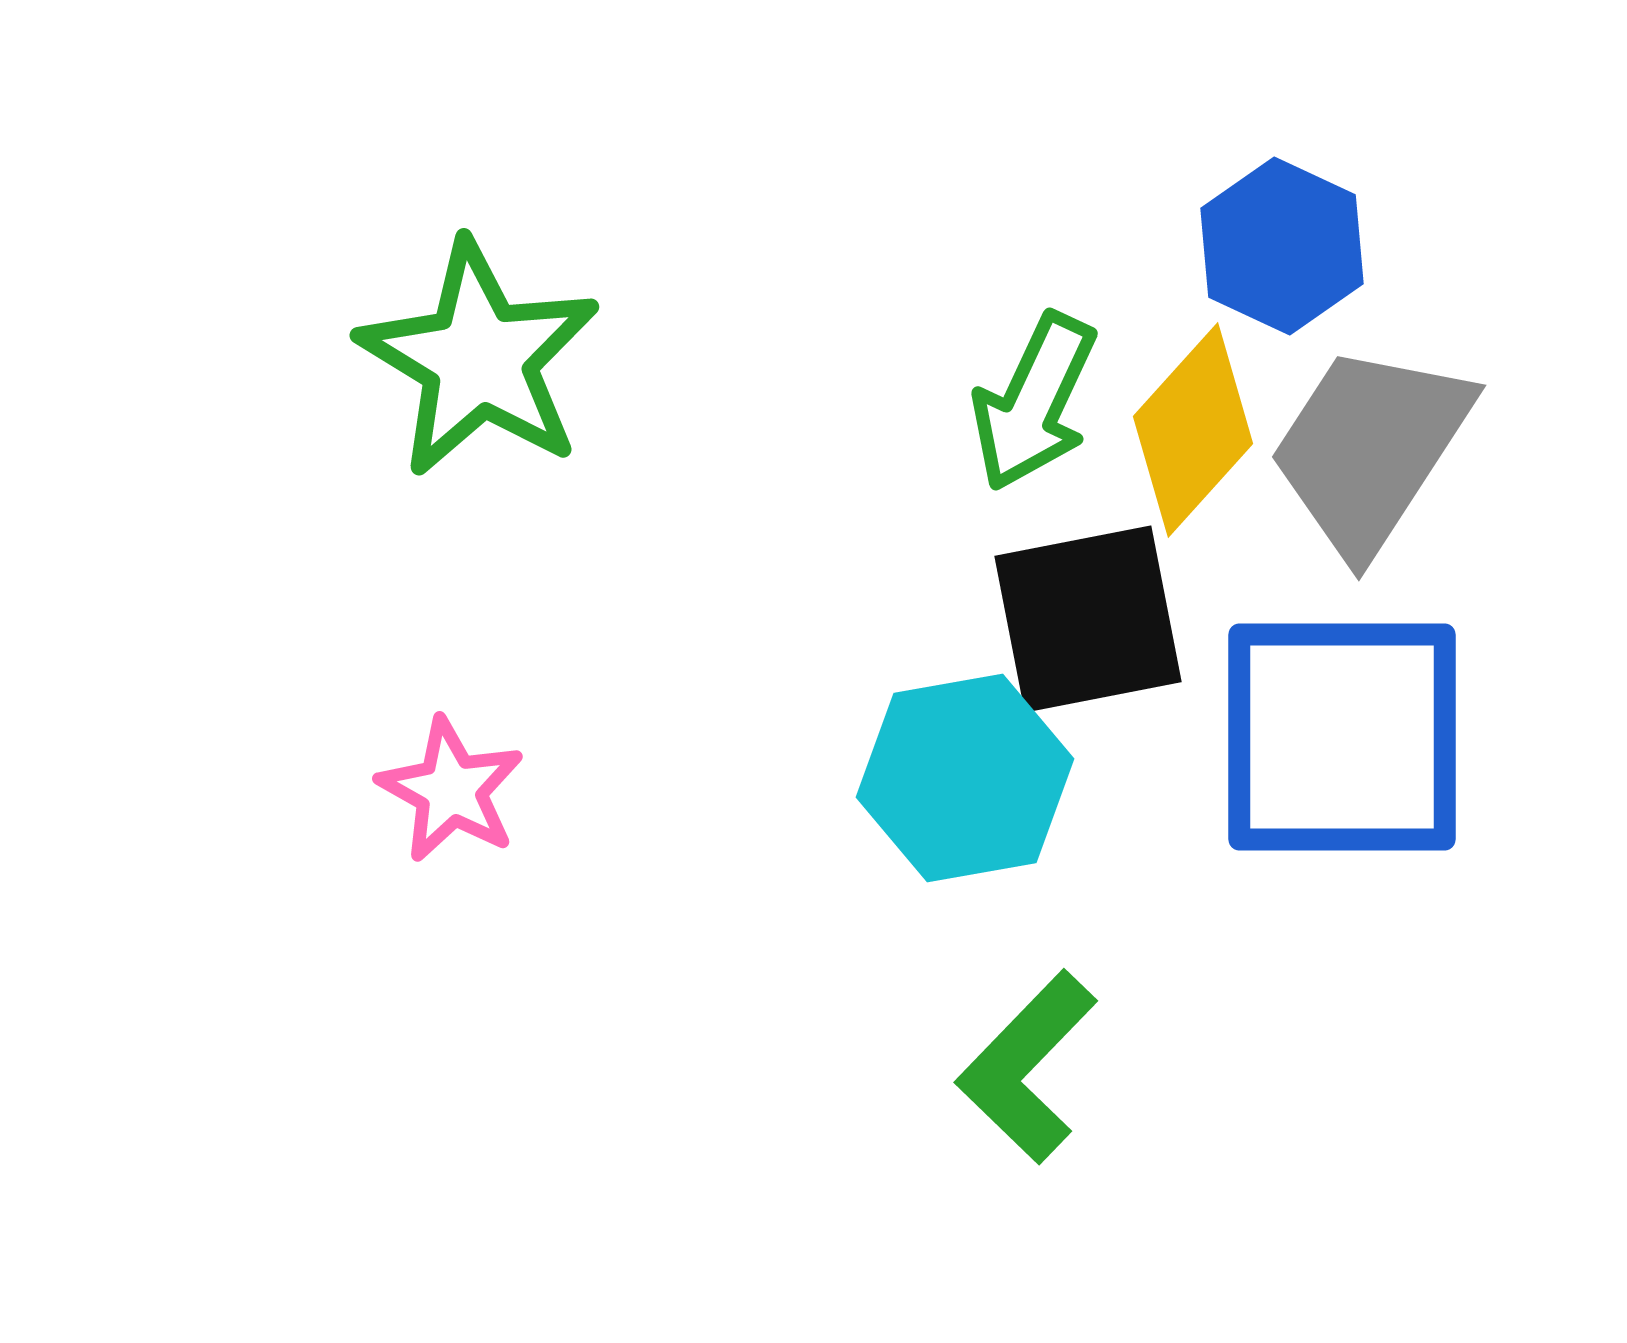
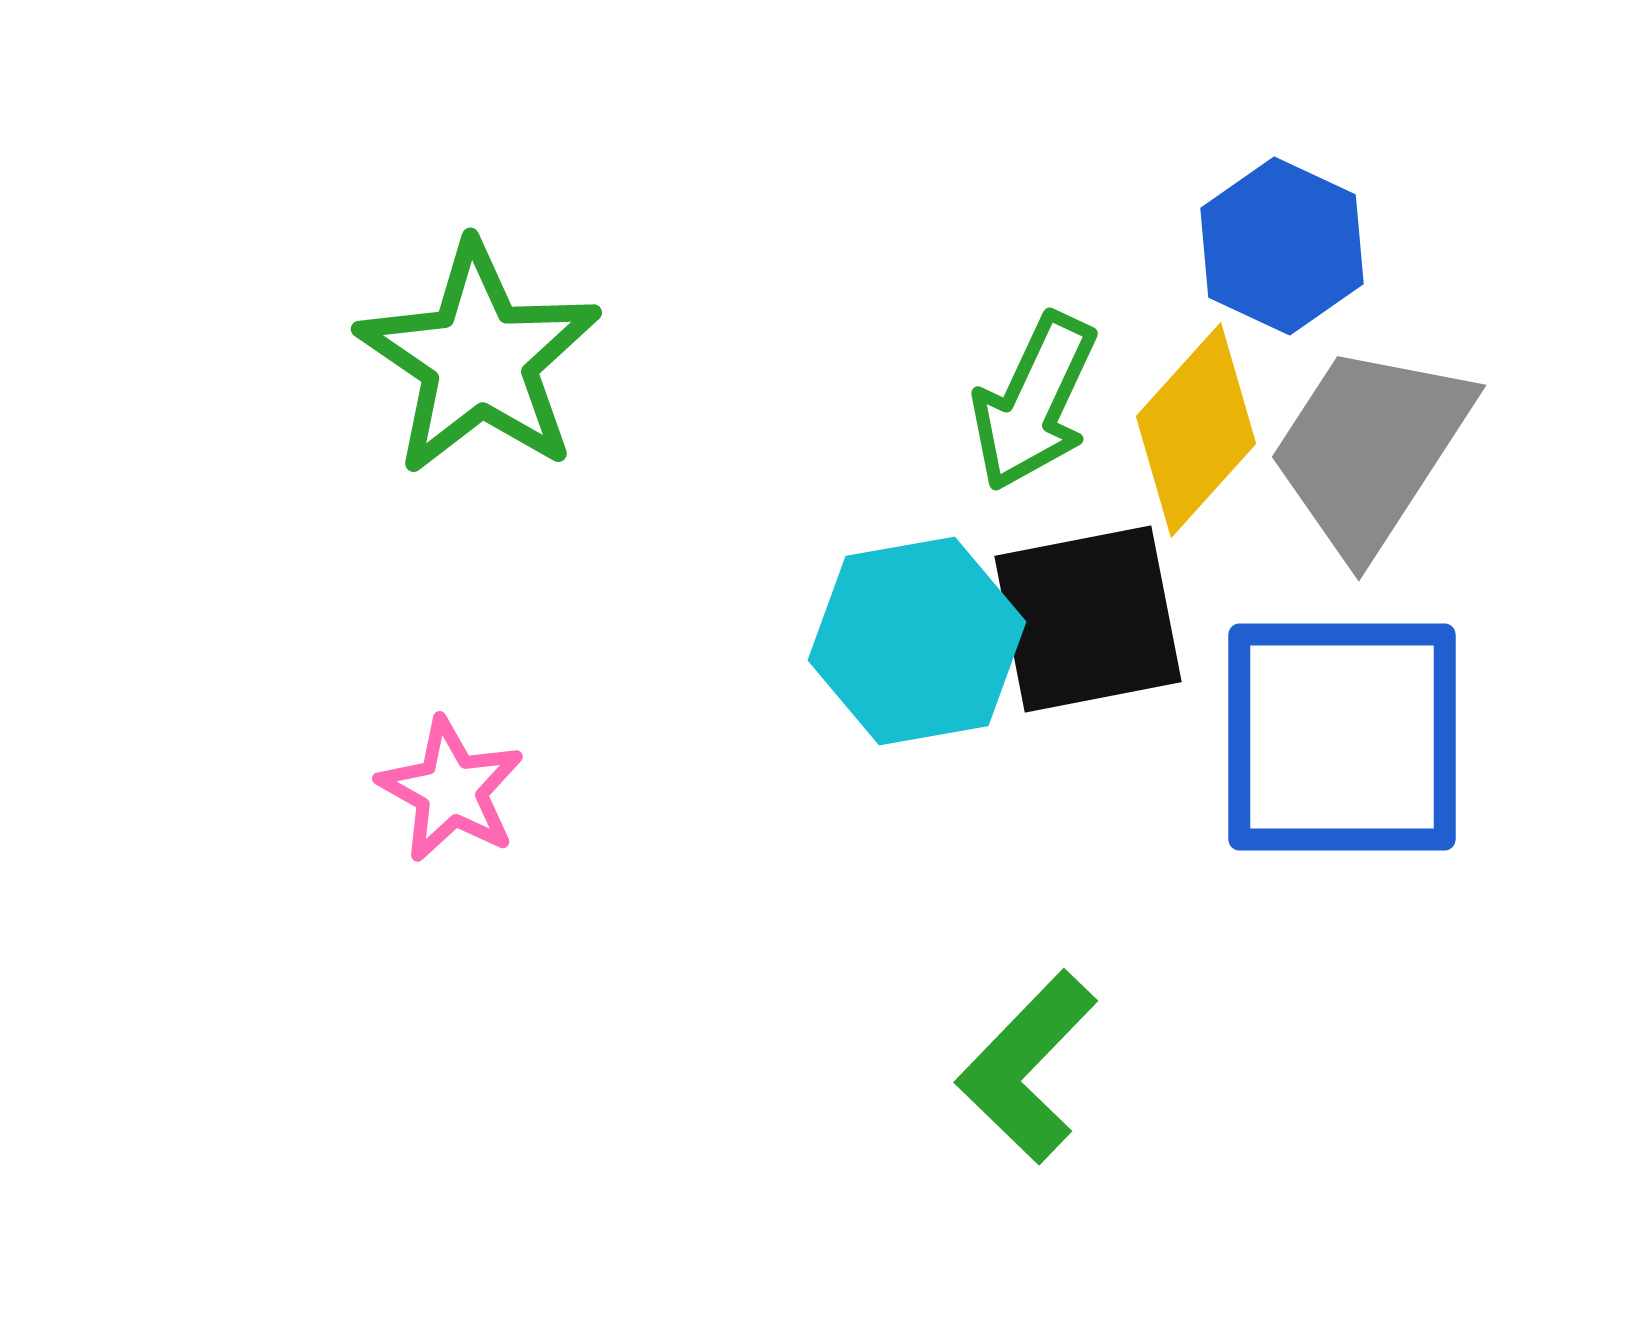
green star: rotated 3 degrees clockwise
yellow diamond: moved 3 px right
cyan hexagon: moved 48 px left, 137 px up
